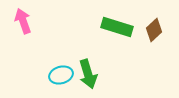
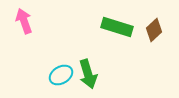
pink arrow: moved 1 px right
cyan ellipse: rotated 15 degrees counterclockwise
